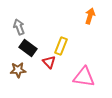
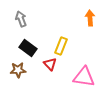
orange arrow: moved 2 px down; rotated 21 degrees counterclockwise
gray arrow: moved 2 px right, 8 px up
red triangle: moved 1 px right, 2 px down
